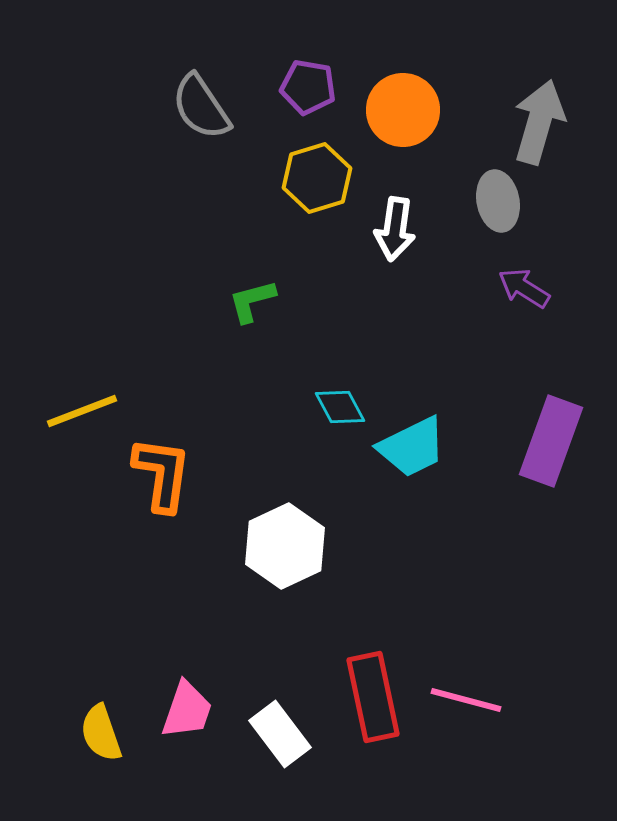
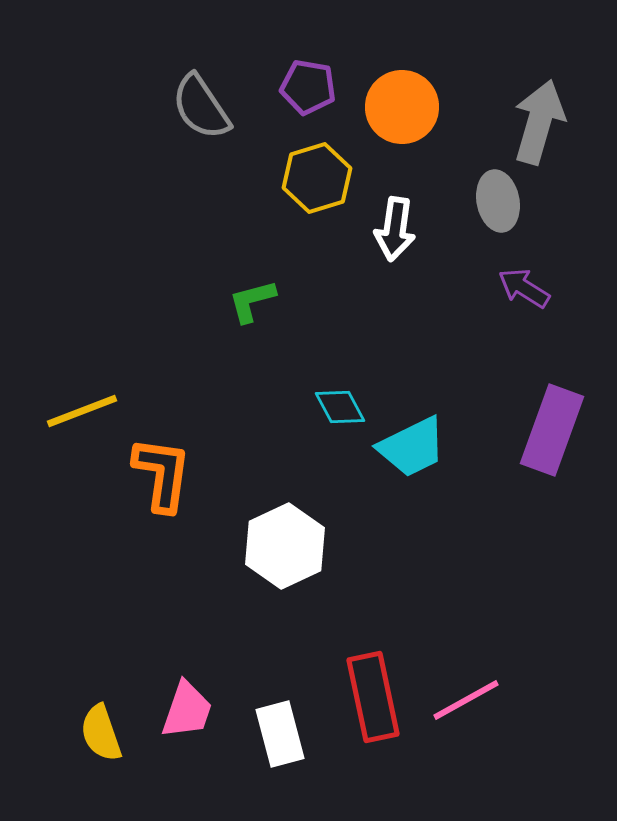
orange circle: moved 1 px left, 3 px up
purple rectangle: moved 1 px right, 11 px up
pink line: rotated 44 degrees counterclockwise
white rectangle: rotated 22 degrees clockwise
